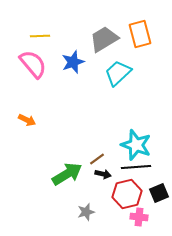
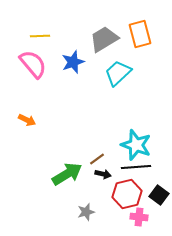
black square: moved 2 px down; rotated 30 degrees counterclockwise
